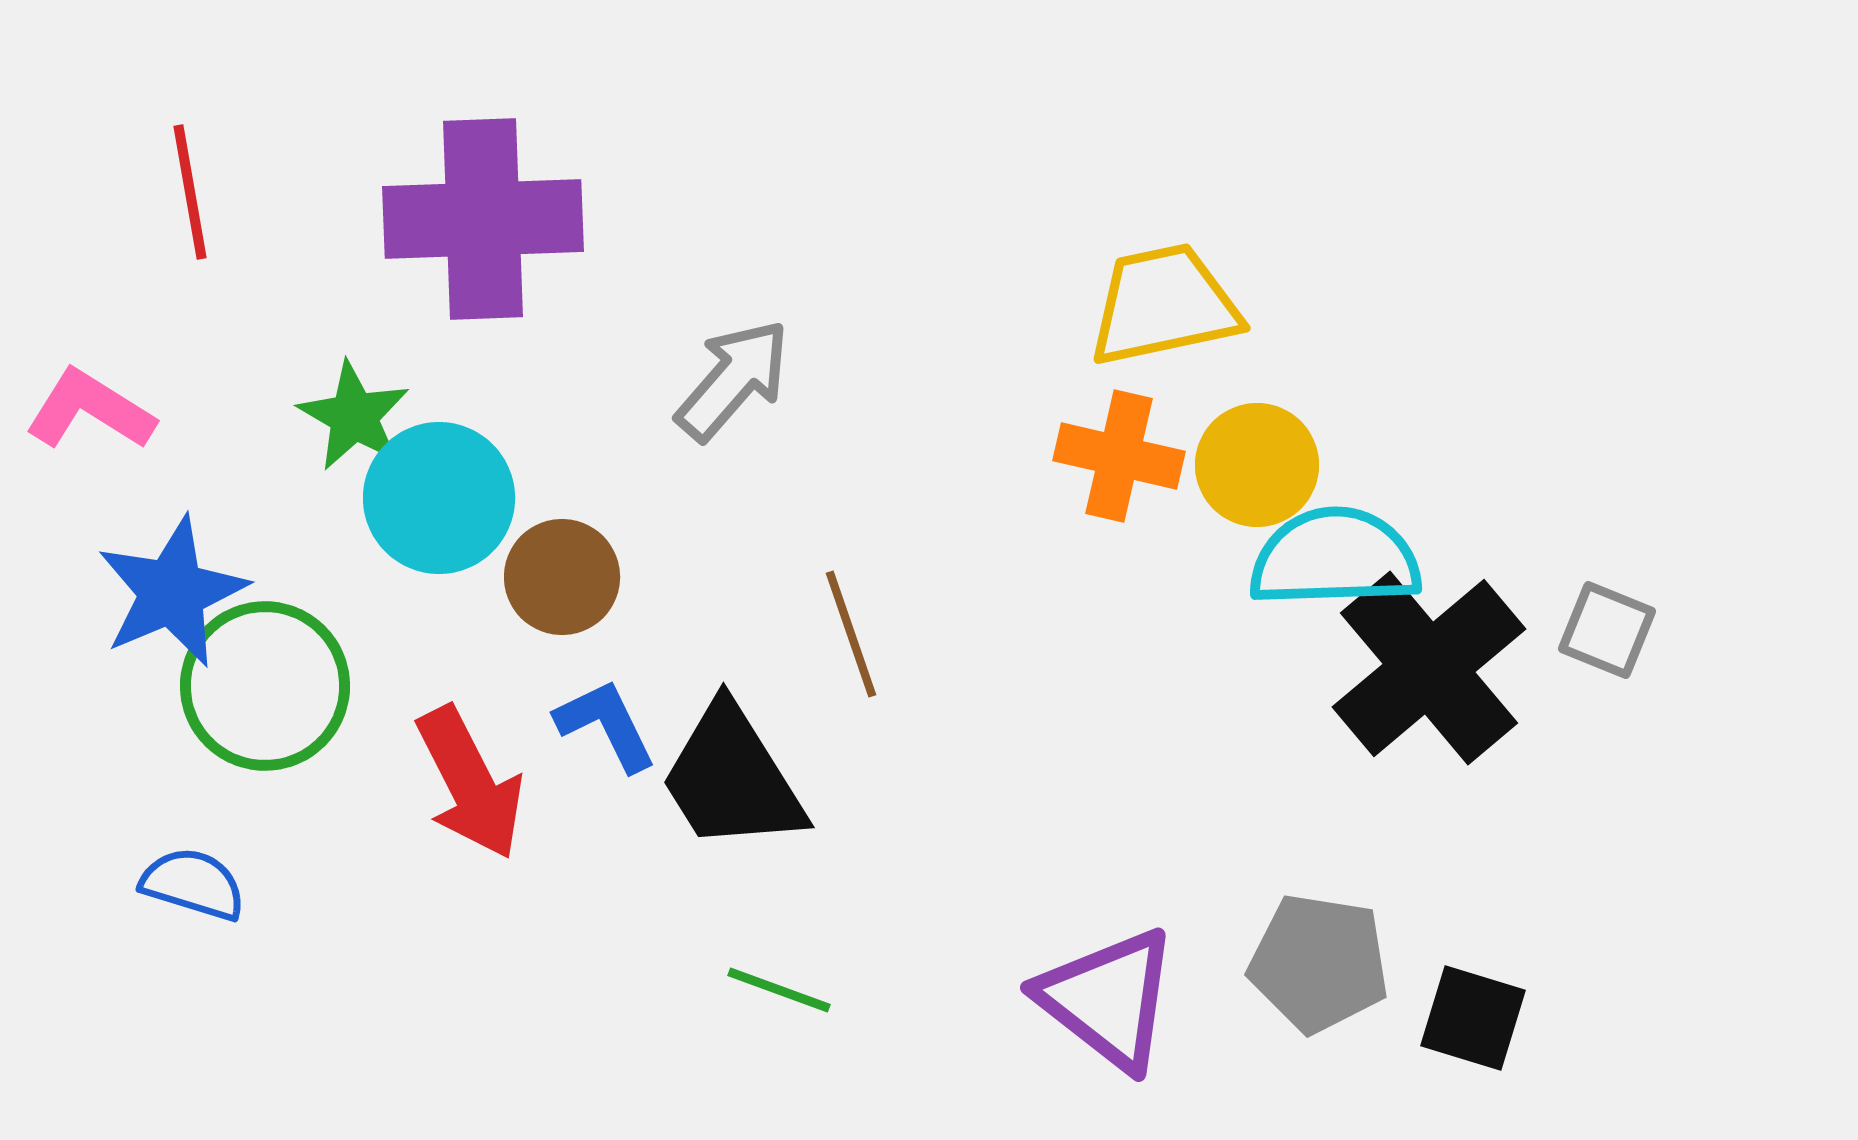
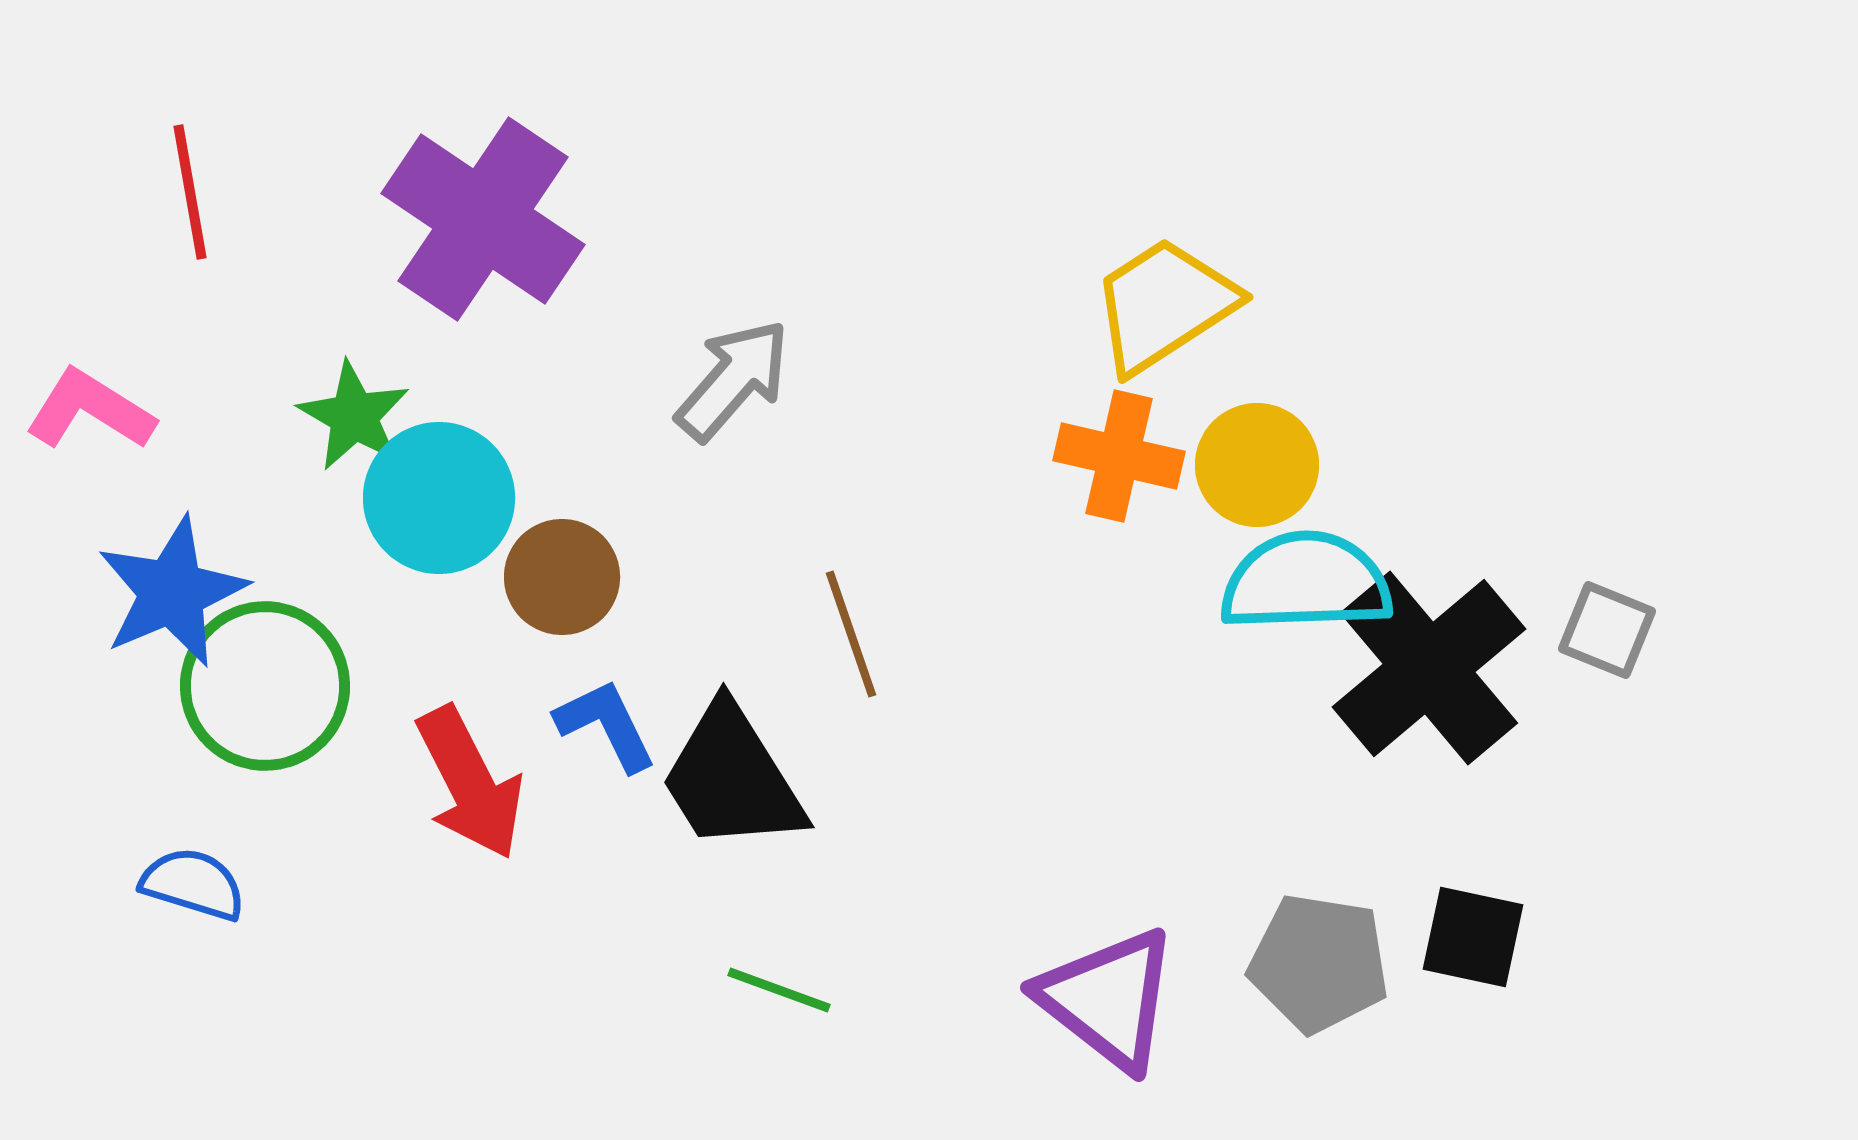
purple cross: rotated 36 degrees clockwise
yellow trapezoid: rotated 21 degrees counterclockwise
cyan semicircle: moved 29 px left, 24 px down
black square: moved 81 px up; rotated 5 degrees counterclockwise
